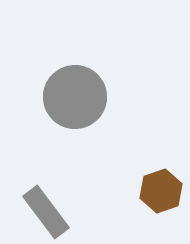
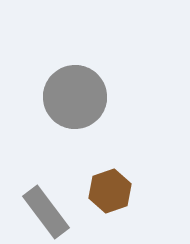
brown hexagon: moved 51 px left
